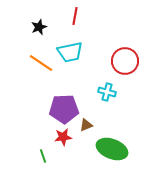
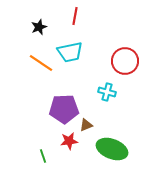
red star: moved 6 px right, 4 px down
